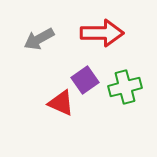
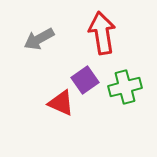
red arrow: rotated 99 degrees counterclockwise
